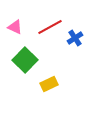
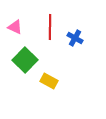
red line: rotated 60 degrees counterclockwise
blue cross: rotated 28 degrees counterclockwise
yellow rectangle: moved 3 px up; rotated 54 degrees clockwise
